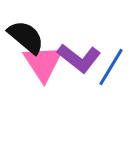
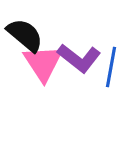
black semicircle: moved 1 px left, 2 px up
blue line: rotated 21 degrees counterclockwise
